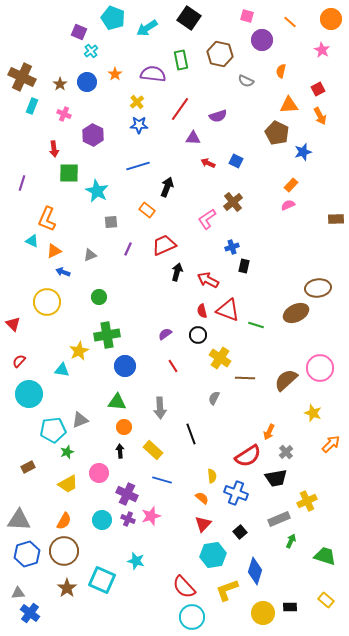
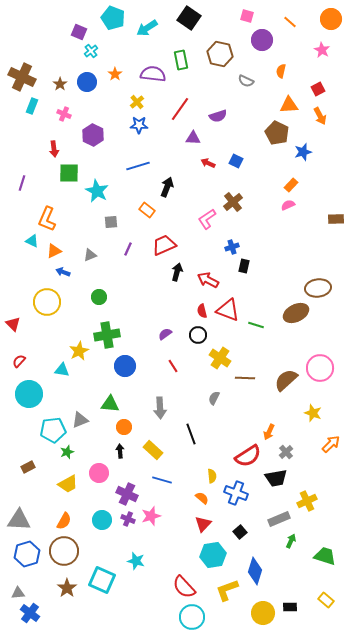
green triangle at (117, 402): moved 7 px left, 2 px down
